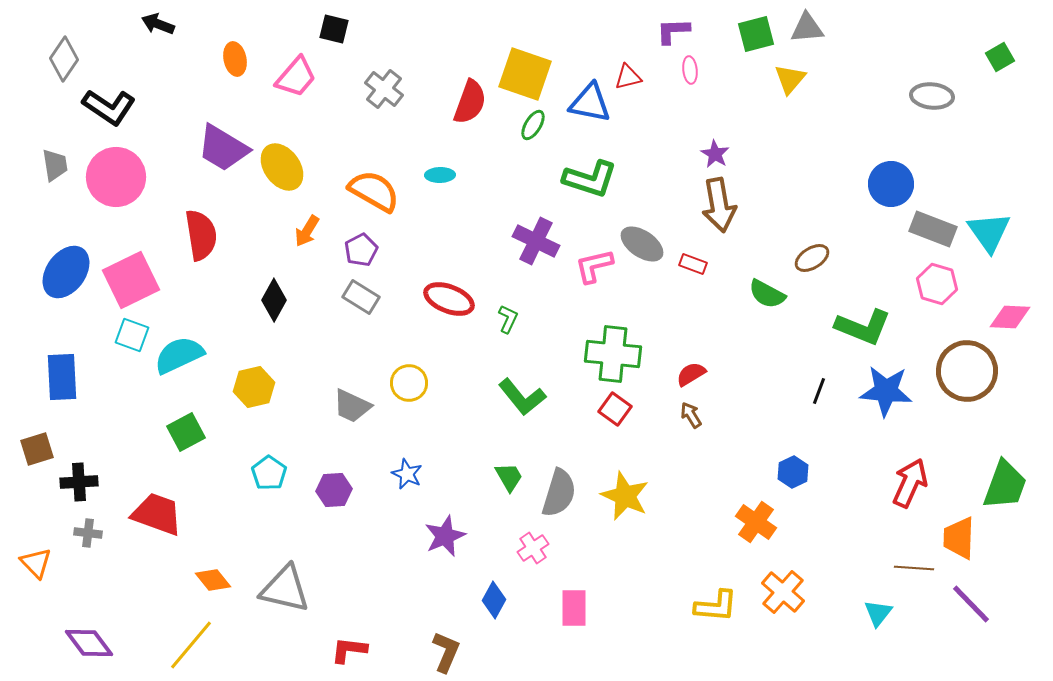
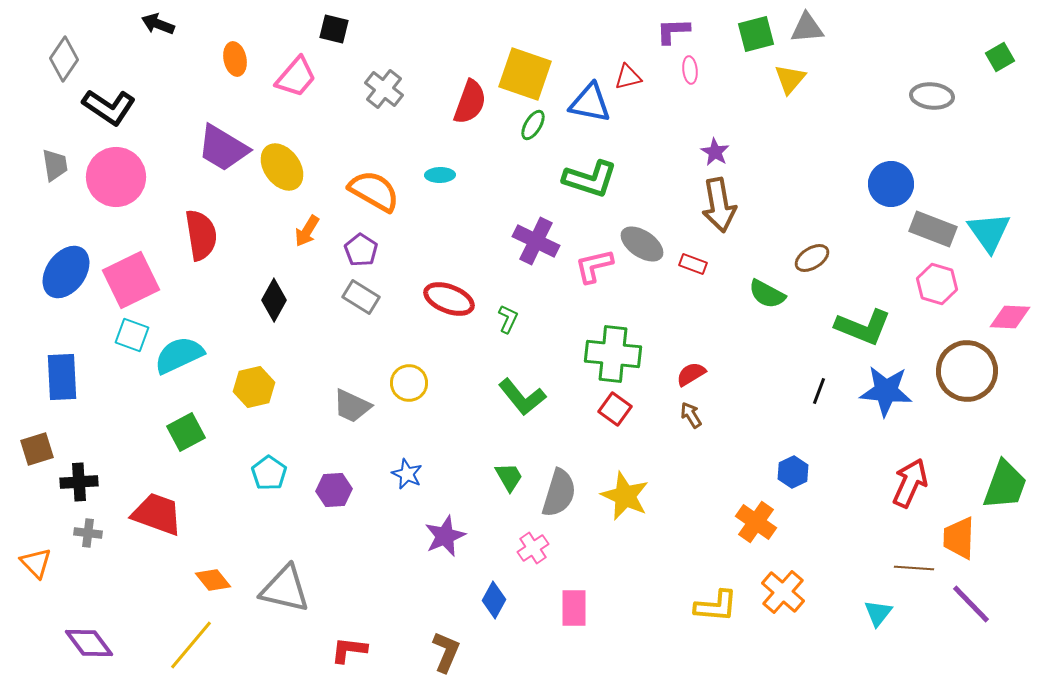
purple star at (715, 154): moved 2 px up
purple pentagon at (361, 250): rotated 12 degrees counterclockwise
